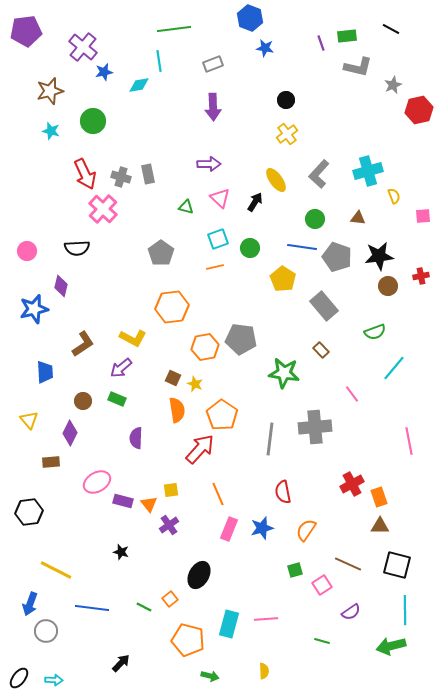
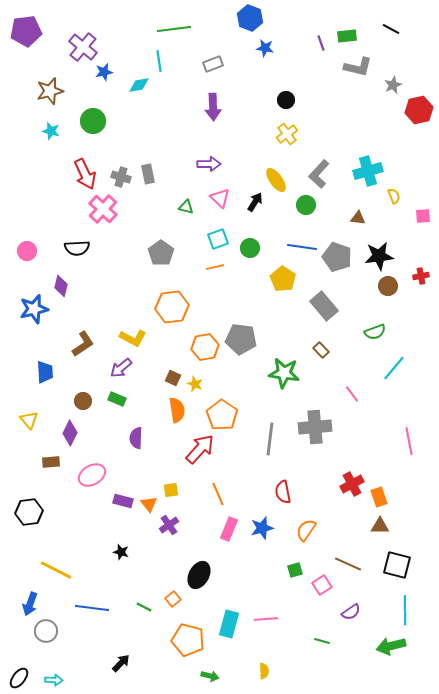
green circle at (315, 219): moved 9 px left, 14 px up
pink ellipse at (97, 482): moved 5 px left, 7 px up
orange square at (170, 599): moved 3 px right
